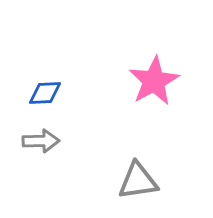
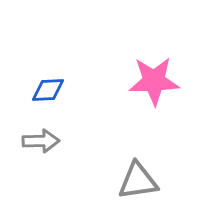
pink star: rotated 27 degrees clockwise
blue diamond: moved 3 px right, 3 px up
